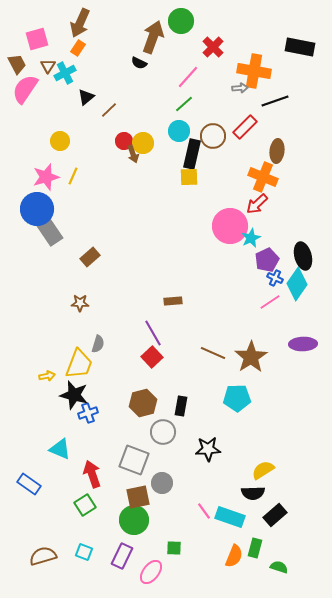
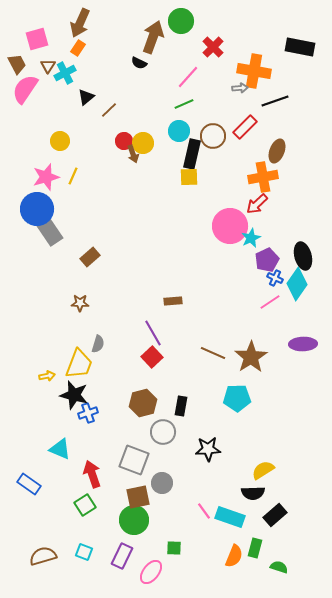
green line at (184, 104): rotated 18 degrees clockwise
brown ellipse at (277, 151): rotated 15 degrees clockwise
orange cross at (263, 177): rotated 32 degrees counterclockwise
